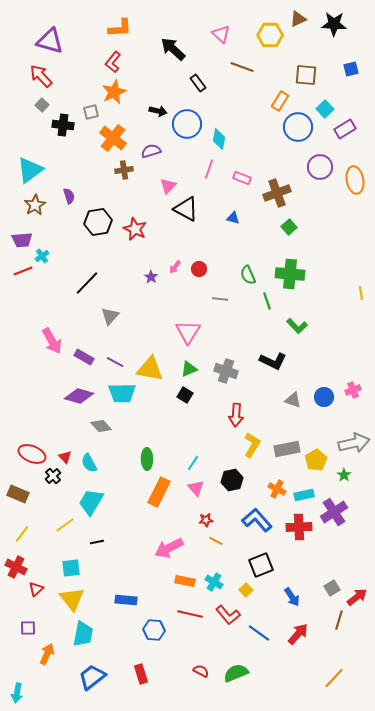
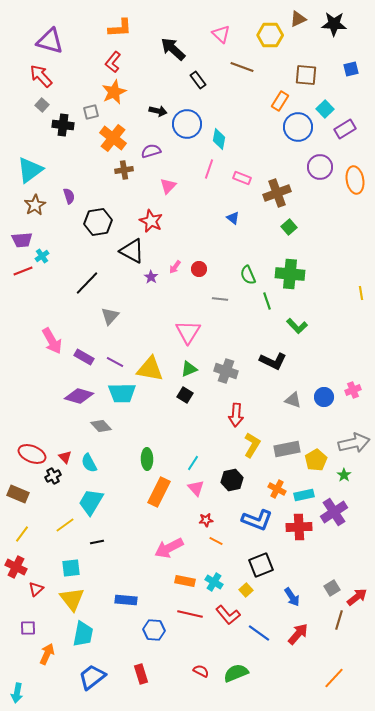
black rectangle at (198, 83): moved 3 px up
black triangle at (186, 209): moved 54 px left, 42 px down
blue triangle at (233, 218): rotated 24 degrees clockwise
red star at (135, 229): moved 16 px right, 8 px up
black cross at (53, 476): rotated 14 degrees clockwise
blue L-shape at (257, 520): rotated 152 degrees clockwise
